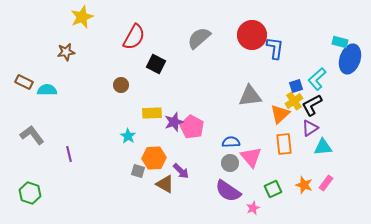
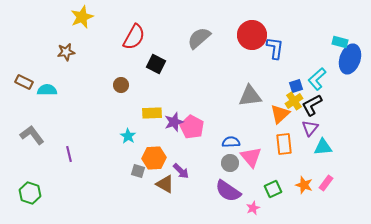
purple triangle: rotated 18 degrees counterclockwise
